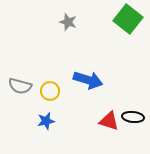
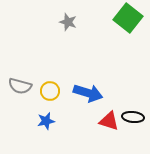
green square: moved 1 px up
blue arrow: moved 13 px down
